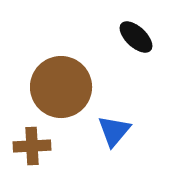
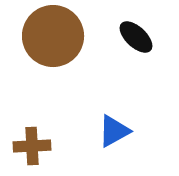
brown circle: moved 8 px left, 51 px up
blue triangle: rotated 21 degrees clockwise
